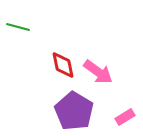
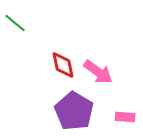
green line: moved 3 px left, 4 px up; rotated 25 degrees clockwise
pink rectangle: rotated 36 degrees clockwise
